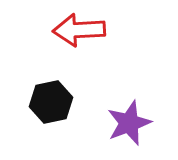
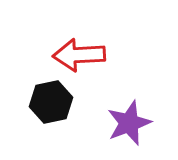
red arrow: moved 25 px down
